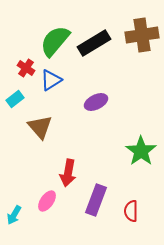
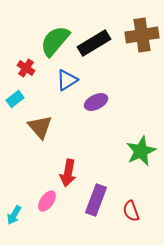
blue triangle: moved 16 px right
green star: rotated 12 degrees clockwise
red semicircle: rotated 20 degrees counterclockwise
